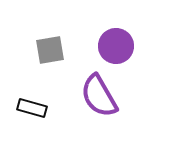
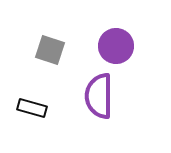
gray square: rotated 28 degrees clockwise
purple semicircle: rotated 30 degrees clockwise
